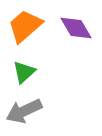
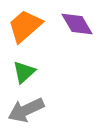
purple diamond: moved 1 px right, 4 px up
gray arrow: moved 2 px right, 1 px up
